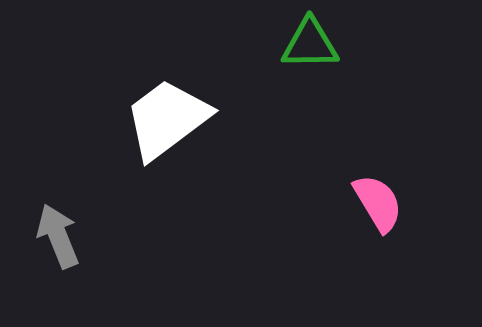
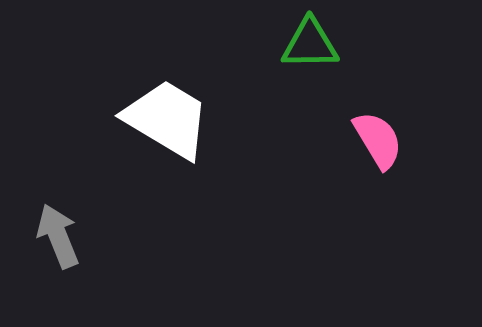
white trapezoid: rotated 68 degrees clockwise
pink semicircle: moved 63 px up
